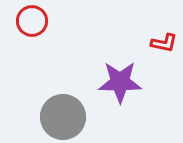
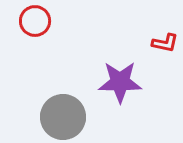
red circle: moved 3 px right
red L-shape: moved 1 px right
